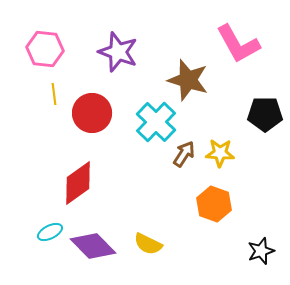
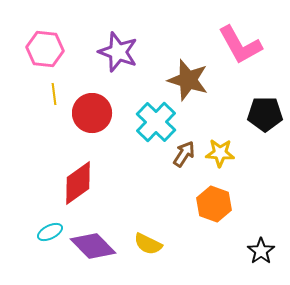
pink L-shape: moved 2 px right, 1 px down
black star: rotated 16 degrees counterclockwise
